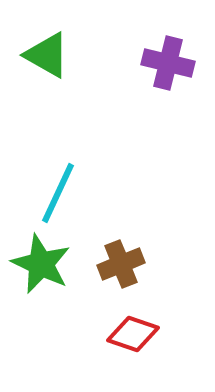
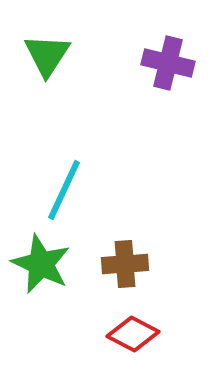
green triangle: rotated 33 degrees clockwise
cyan line: moved 6 px right, 3 px up
brown cross: moved 4 px right; rotated 18 degrees clockwise
red diamond: rotated 9 degrees clockwise
